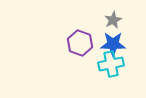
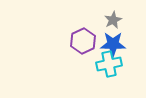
purple hexagon: moved 3 px right, 2 px up; rotated 15 degrees clockwise
cyan cross: moved 2 px left
